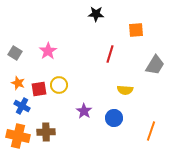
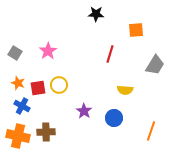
red square: moved 1 px left, 1 px up
